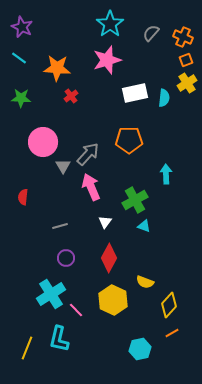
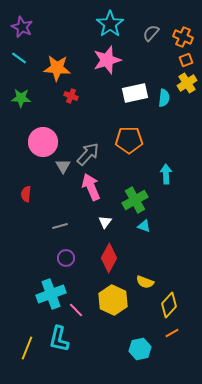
red cross: rotated 32 degrees counterclockwise
red semicircle: moved 3 px right, 3 px up
cyan cross: rotated 12 degrees clockwise
